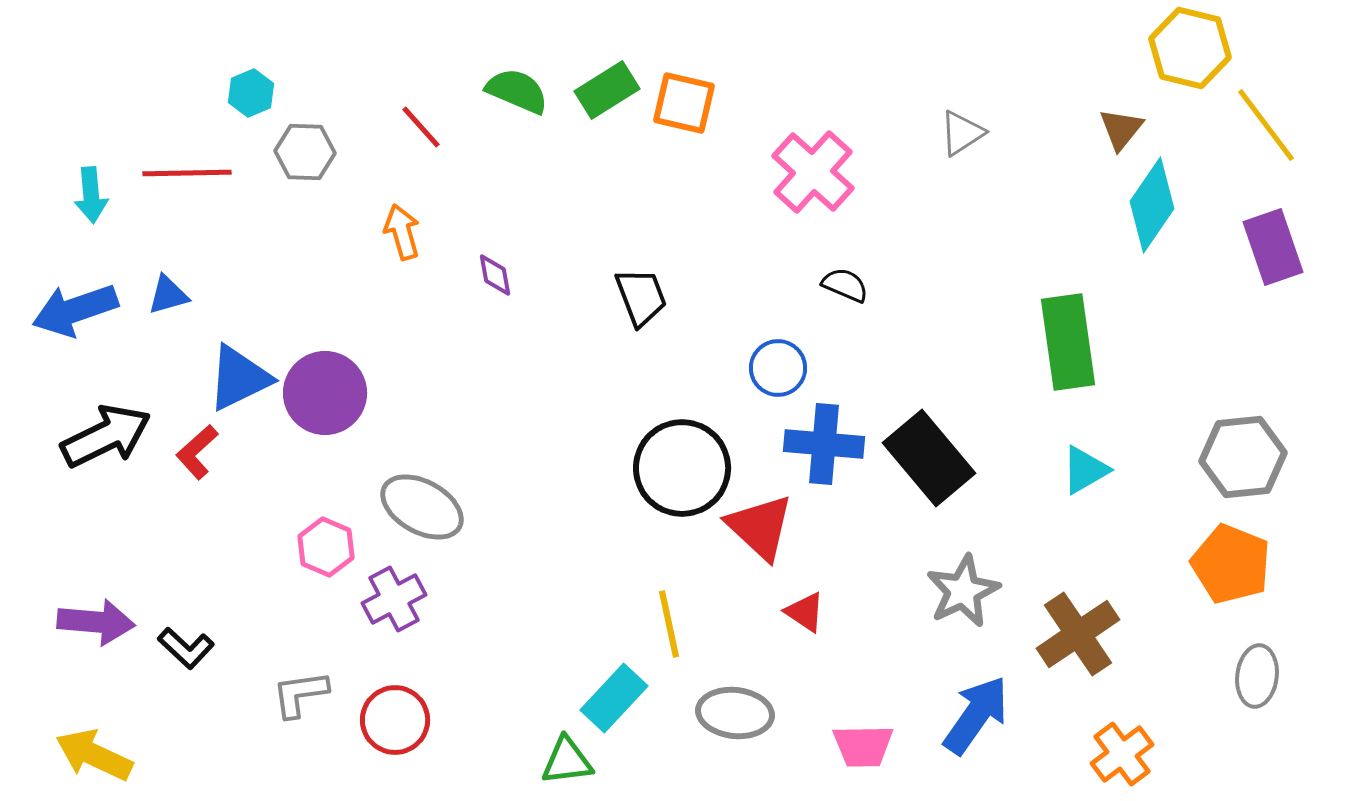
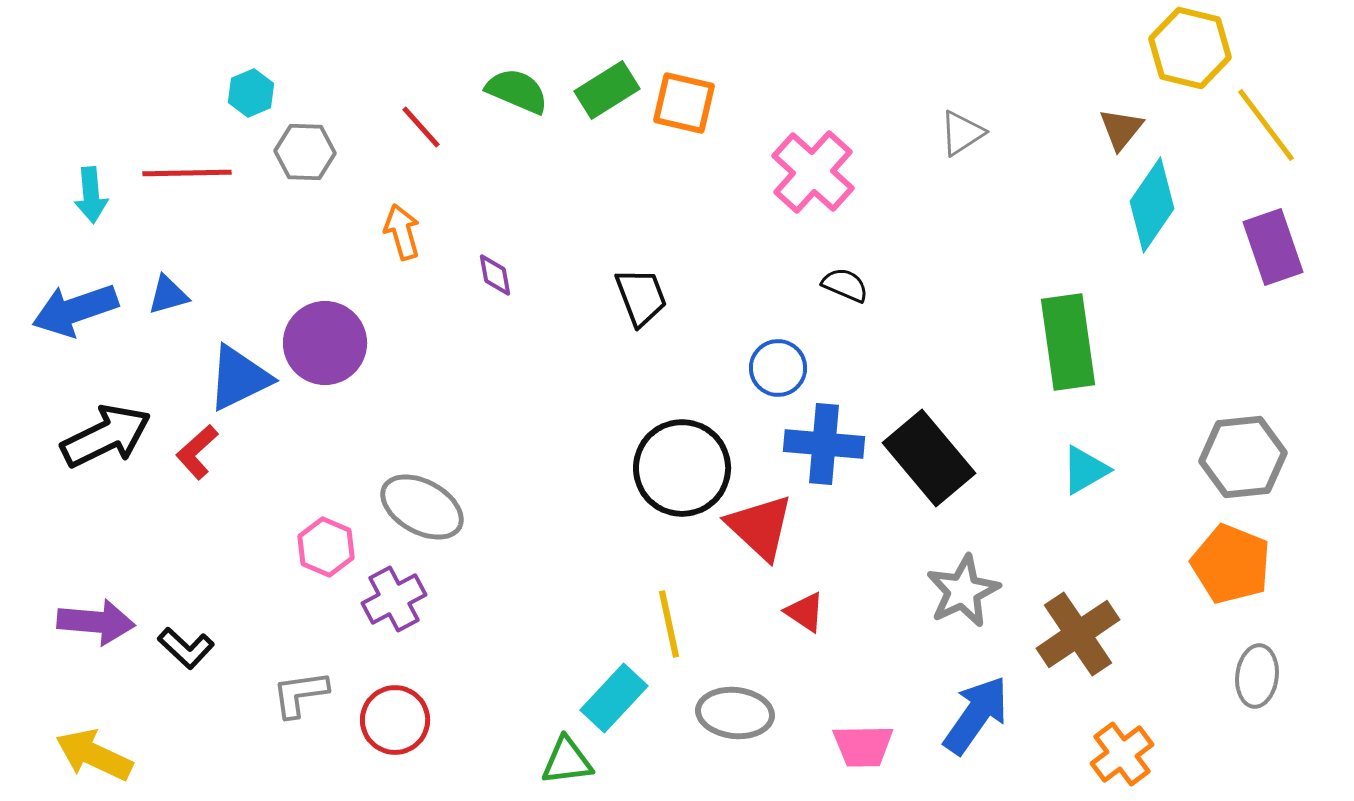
purple circle at (325, 393): moved 50 px up
